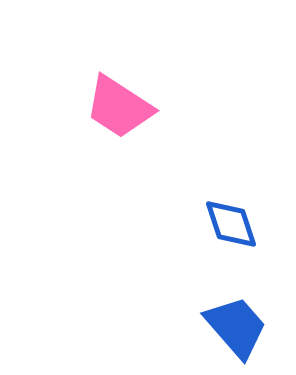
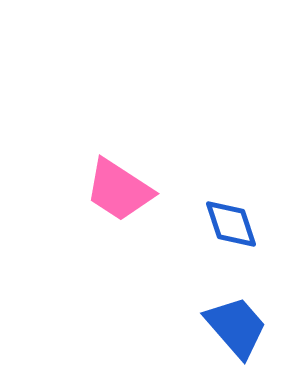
pink trapezoid: moved 83 px down
